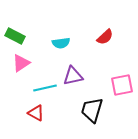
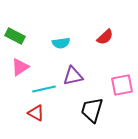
pink triangle: moved 1 px left, 4 px down
cyan line: moved 1 px left, 1 px down
